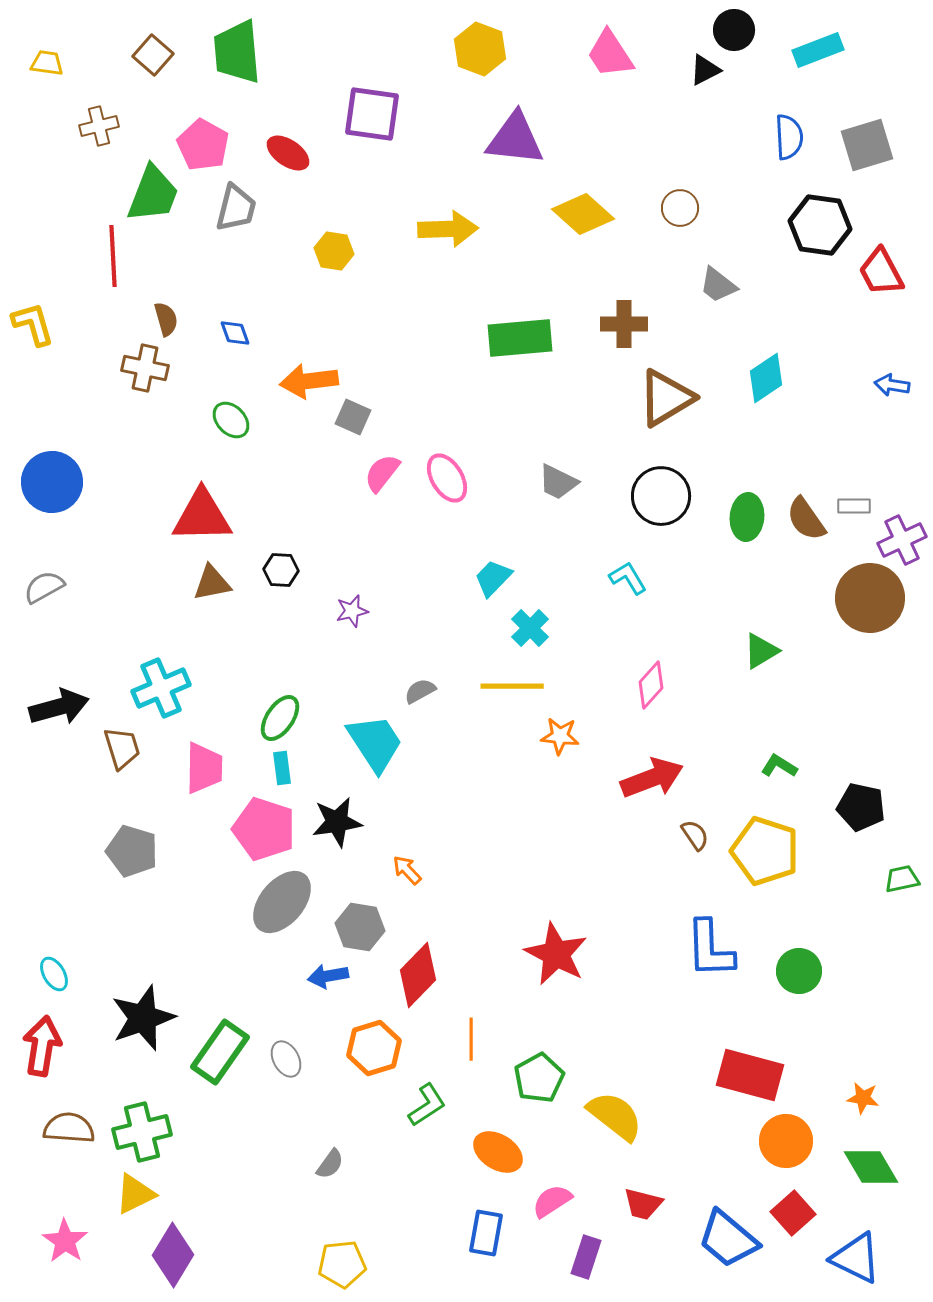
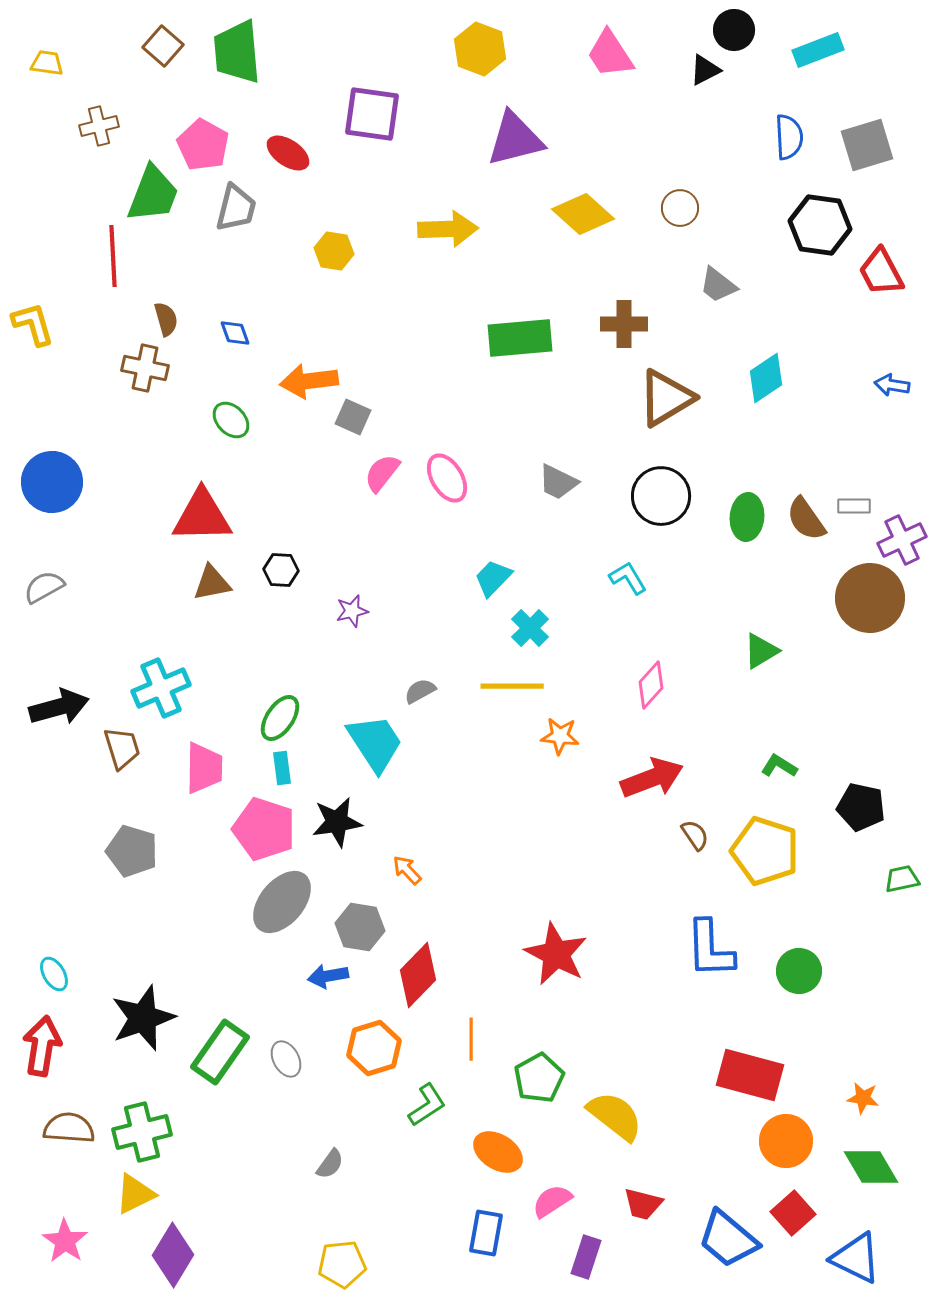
brown square at (153, 55): moved 10 px right, 9 px up
purple triangle at (515, 139): rotated 20 degrees counterclockwise
